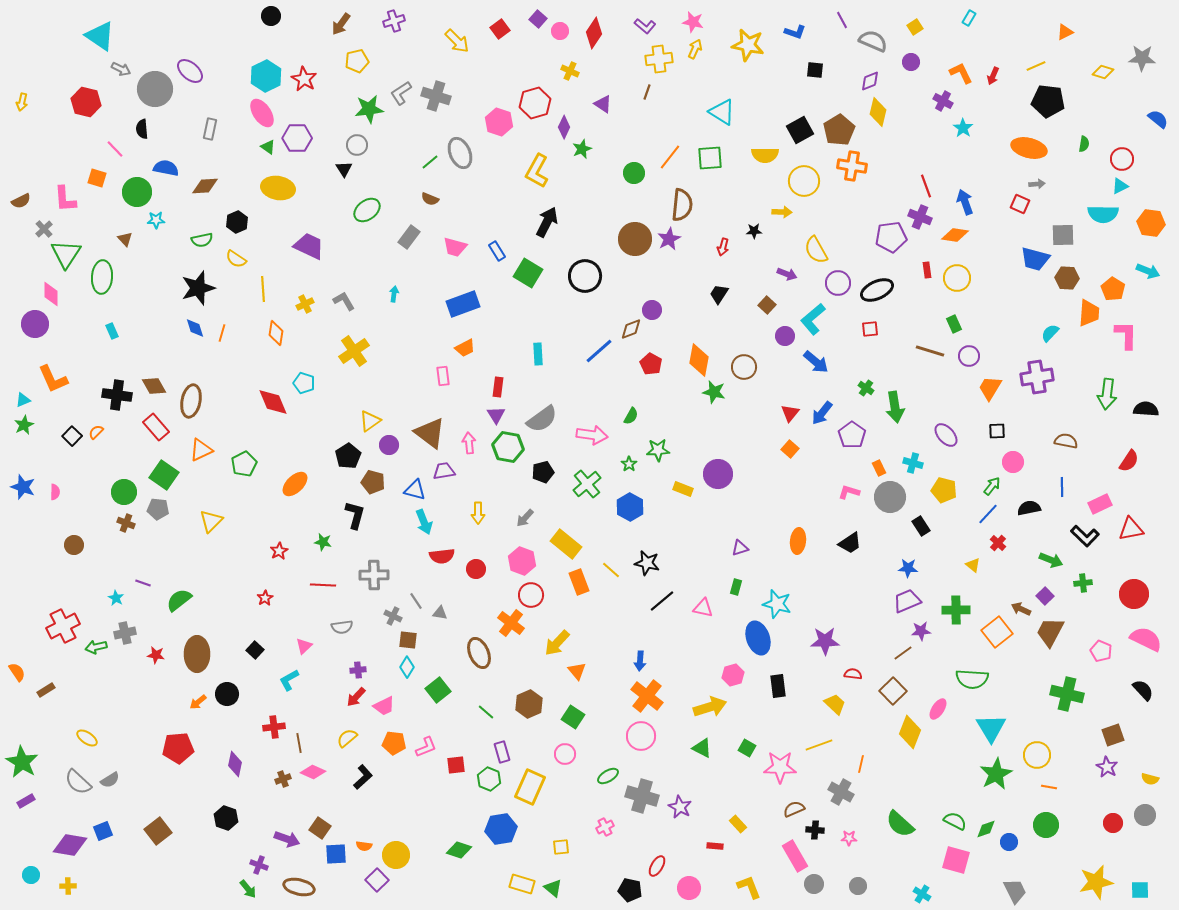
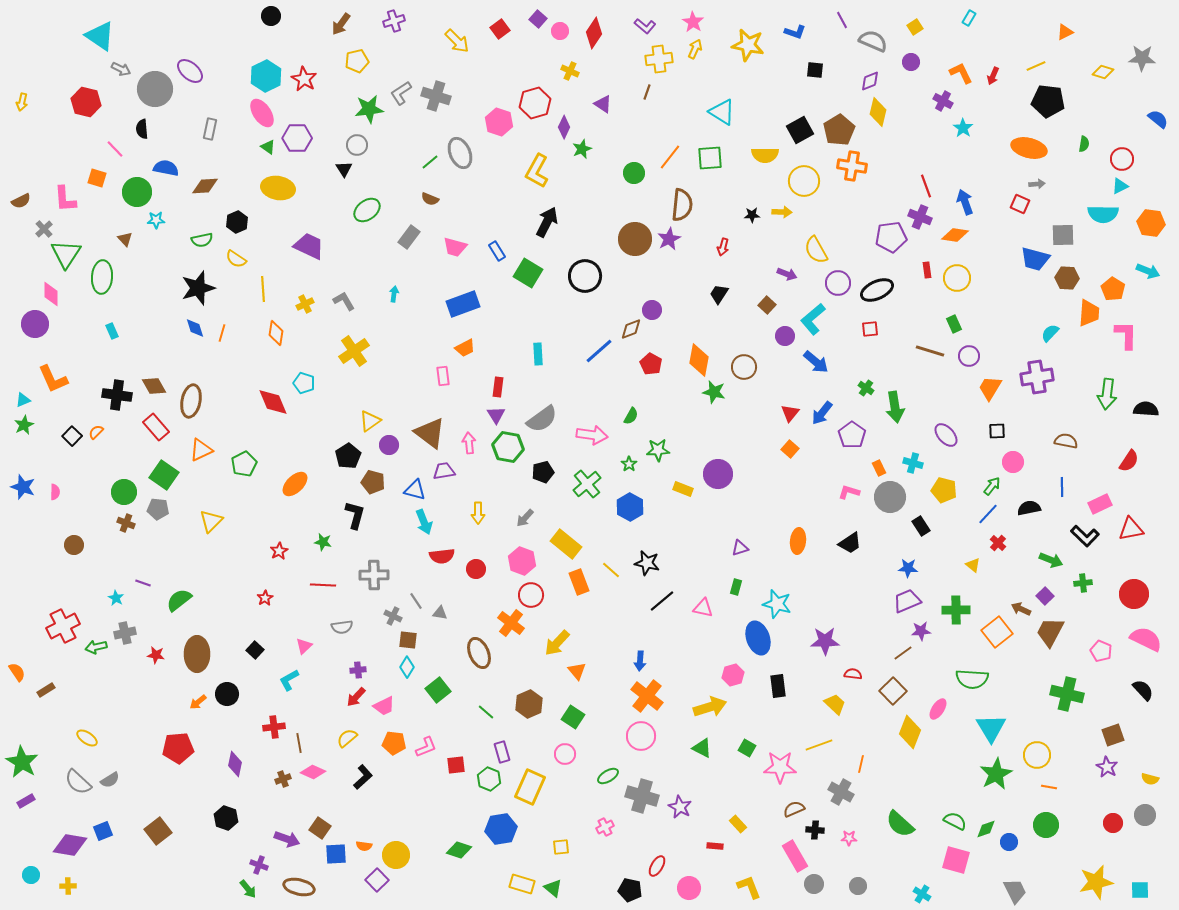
pink star at (693, 22): rotated 20 degrees clockwise
black star at (754, 231): moved 2 px left, 16 px up
